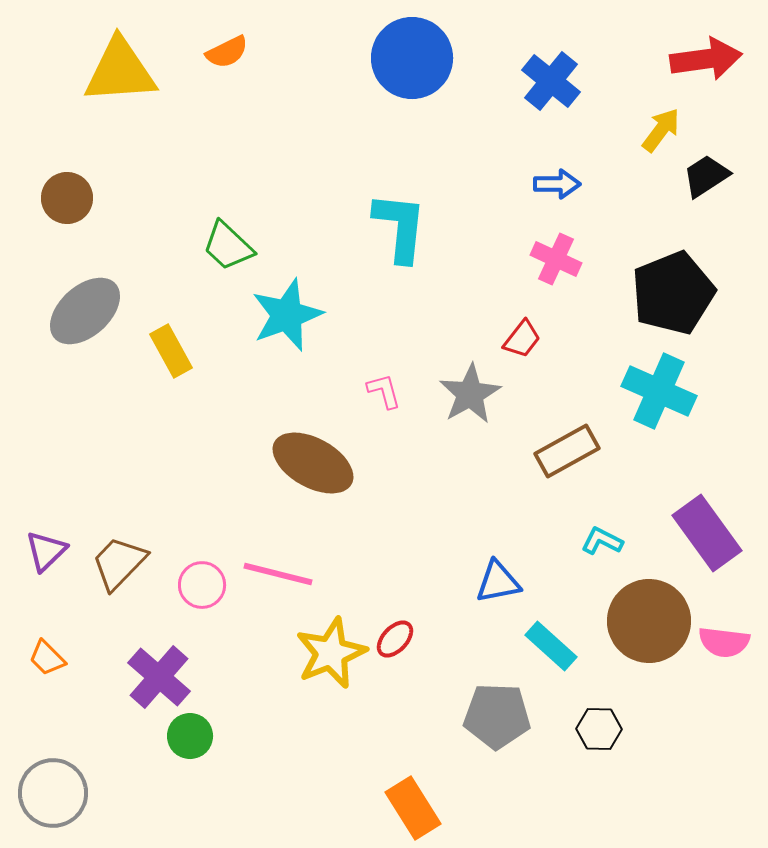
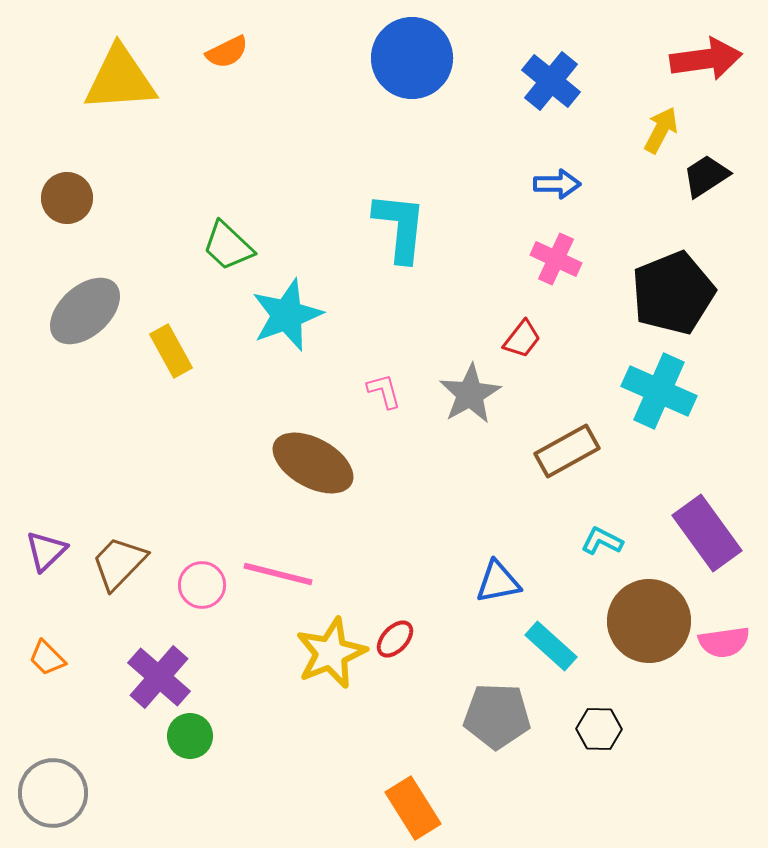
yellow triangle at (120, 71): moved 8 px down
yellow arrow at (661, 130): rotated 9 degrees counterclockwise
pink semicircle at (724, 642): rotated 15 degrees counterclockwise
